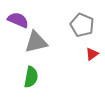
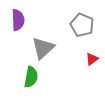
purple semicircle: rotated 65 degrees clockwise
gray triangle: moved 7 px right, 6 px down; rotated 30 degrees counterclockwise
red triangle: moved 5 px down
